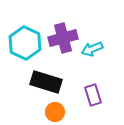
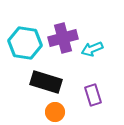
cyan hexagon: rotated 16 degrees counterclockwise
